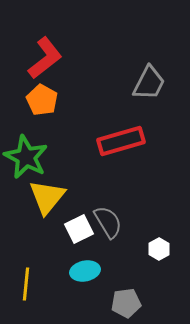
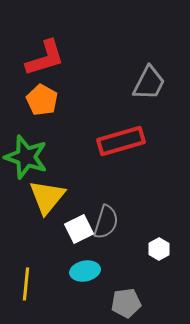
red L-shape: rotated 21 degrees clockwise
green star: rotated 9 degrees counterclockwise
gray semicircle: moved 2 px left; rotated 48 degrees clockwise
